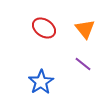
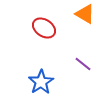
orange triangle: moved 15 px up; rotated 20 degrees counterclockwise
